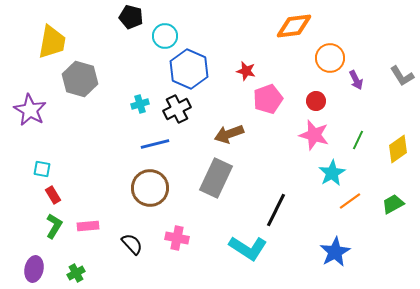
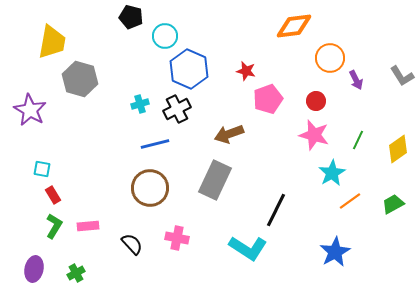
gray rectangle: moved 1 px left, 2 px down
